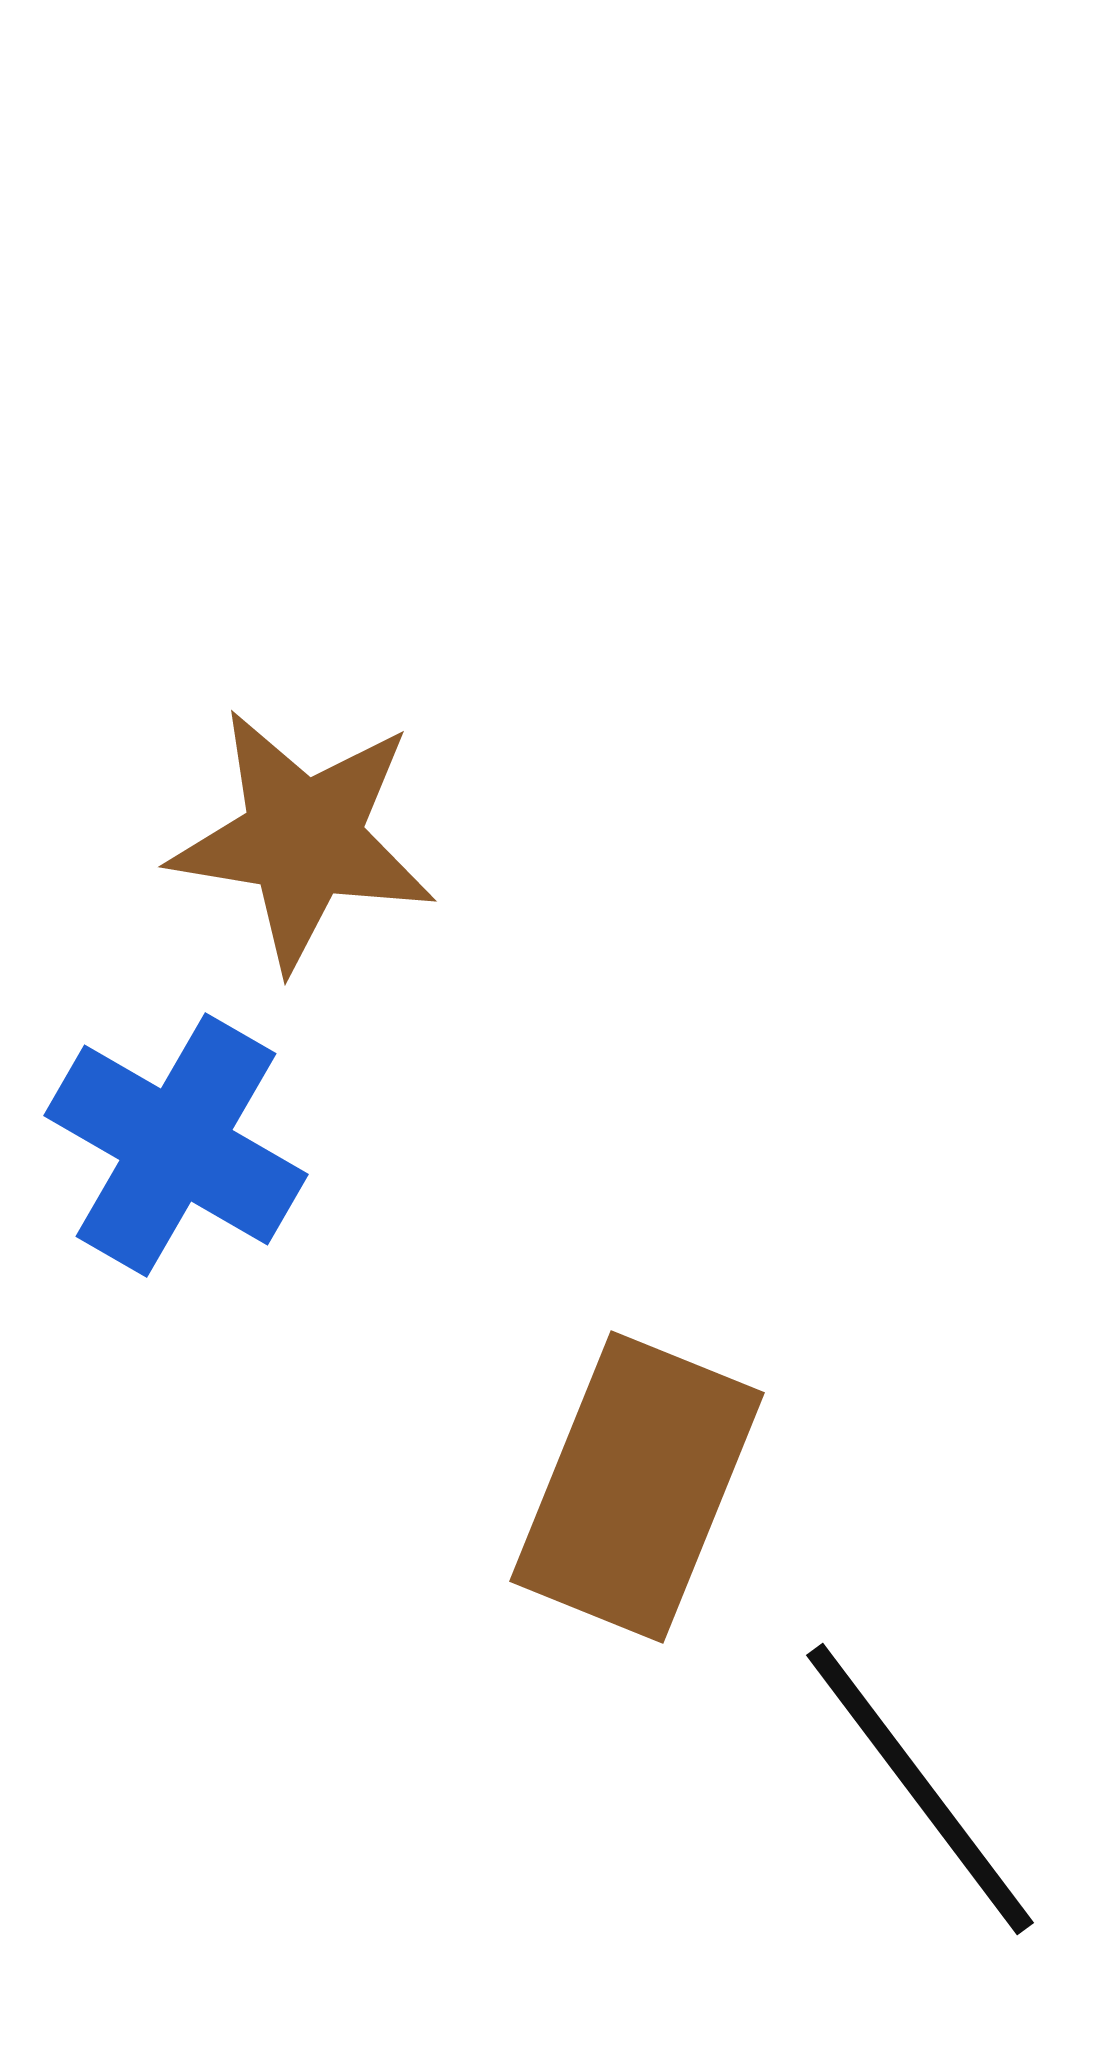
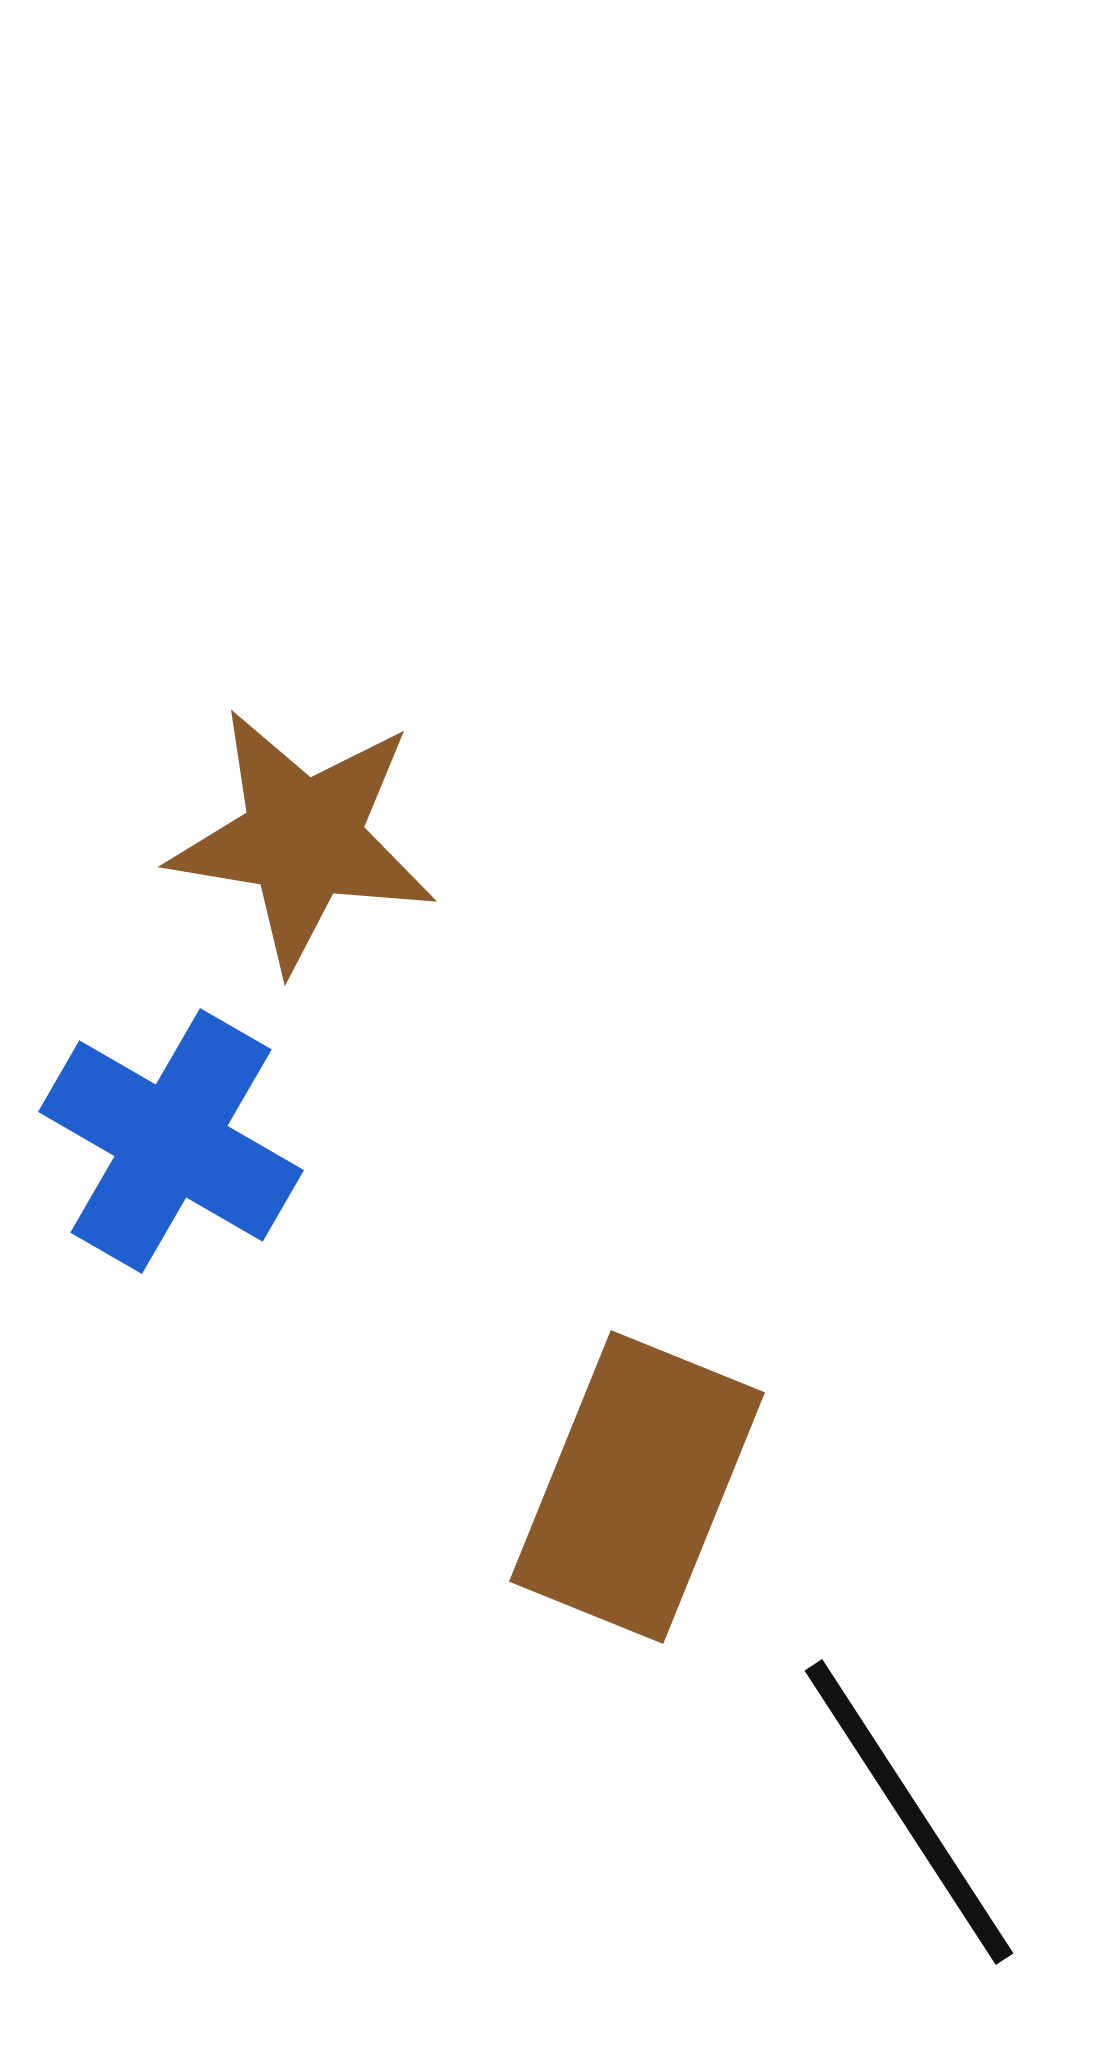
blue cross: moved 5 px left, 4 px up
black line: moved 11 px left, 23 px down; rotated 4 degrees clockwise
